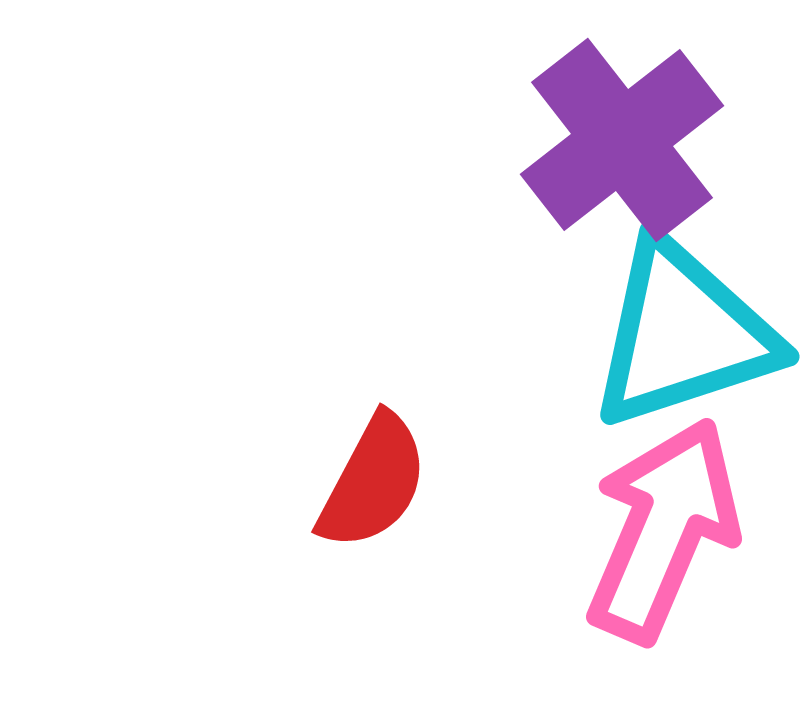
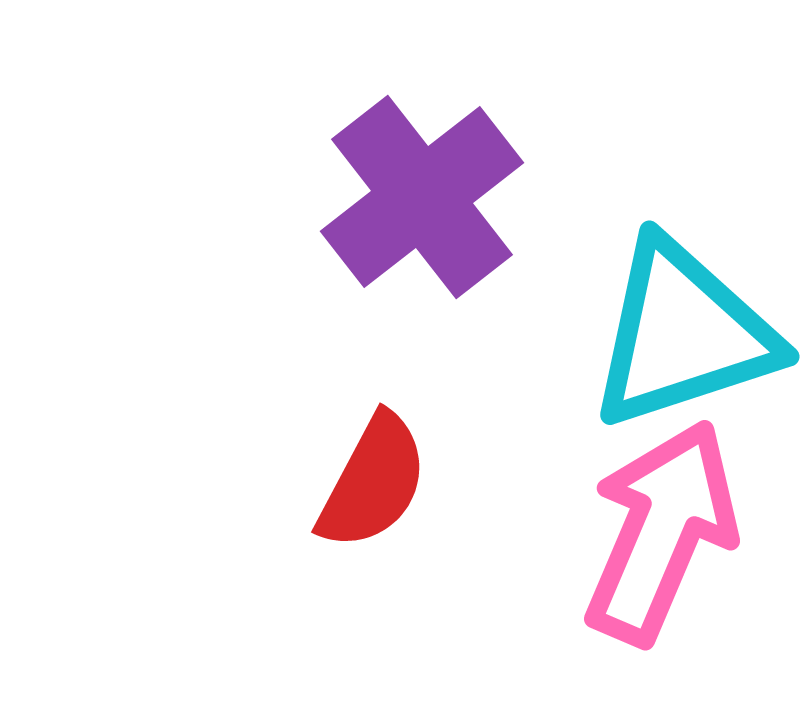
purple cross: moved 200 px left, 57 px down
pink arrow: moved 2 px left, 2 px down
